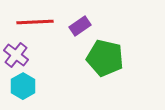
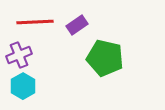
purple rectangle: moved 3 px left, 1 px up
purple cross: moved 3 px right; rotated 30 degrees clockwise
